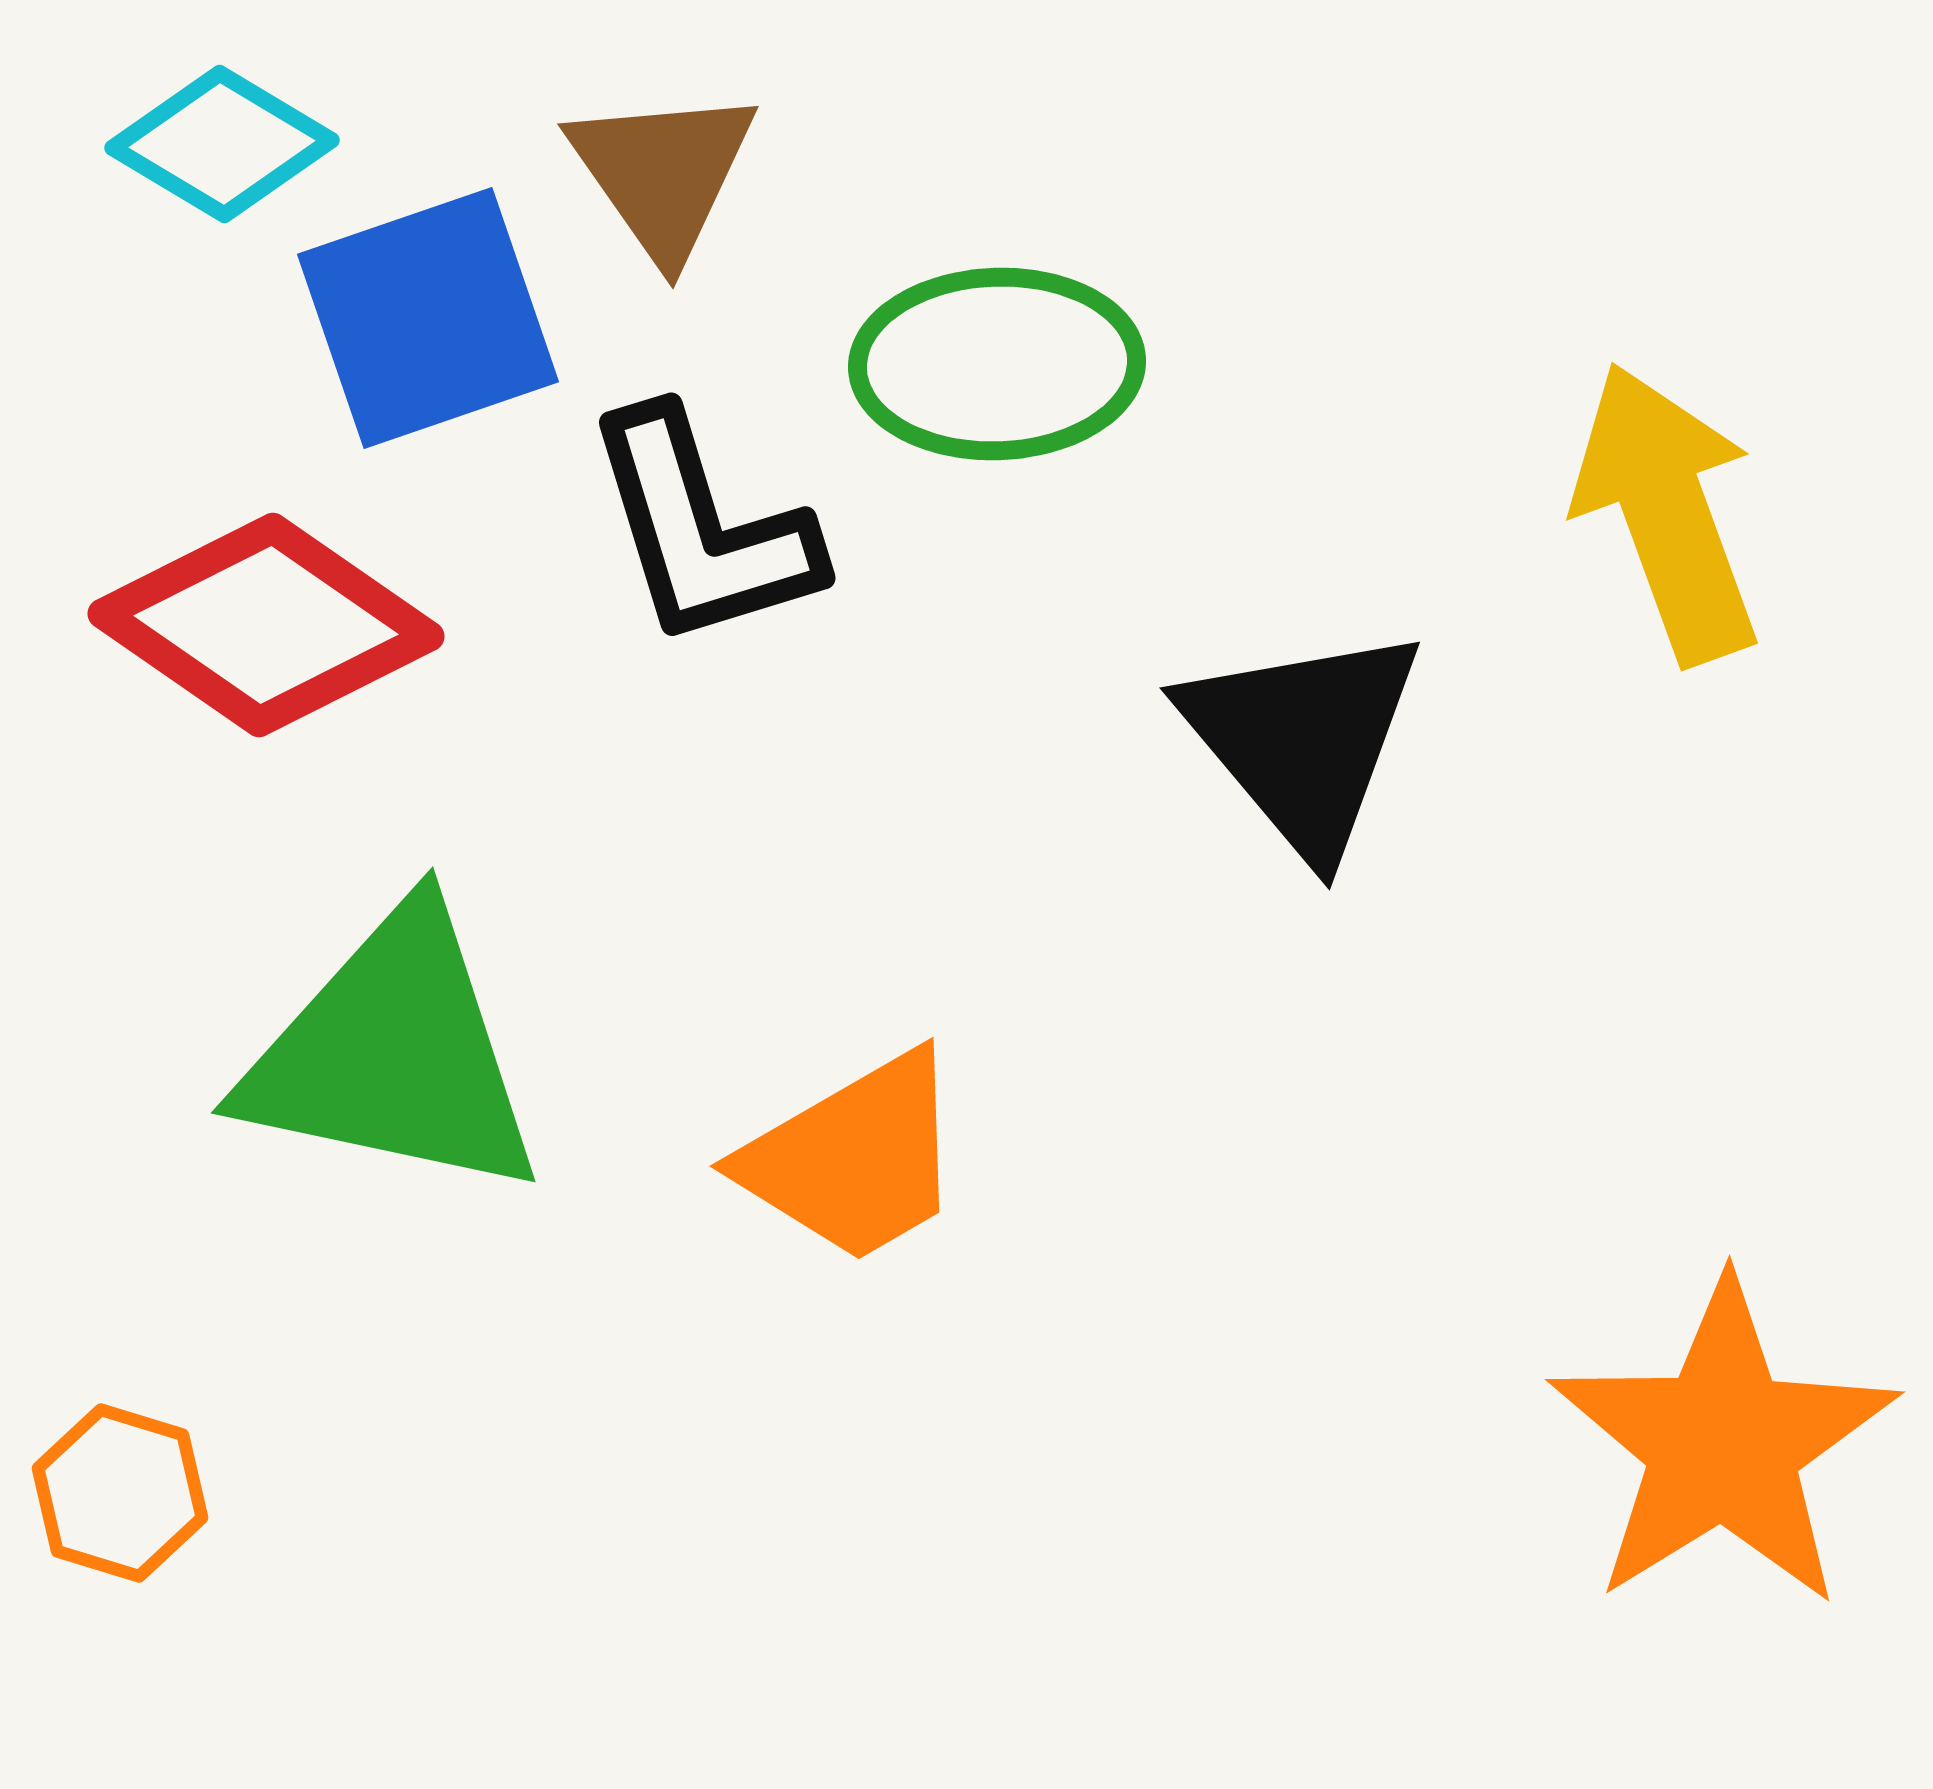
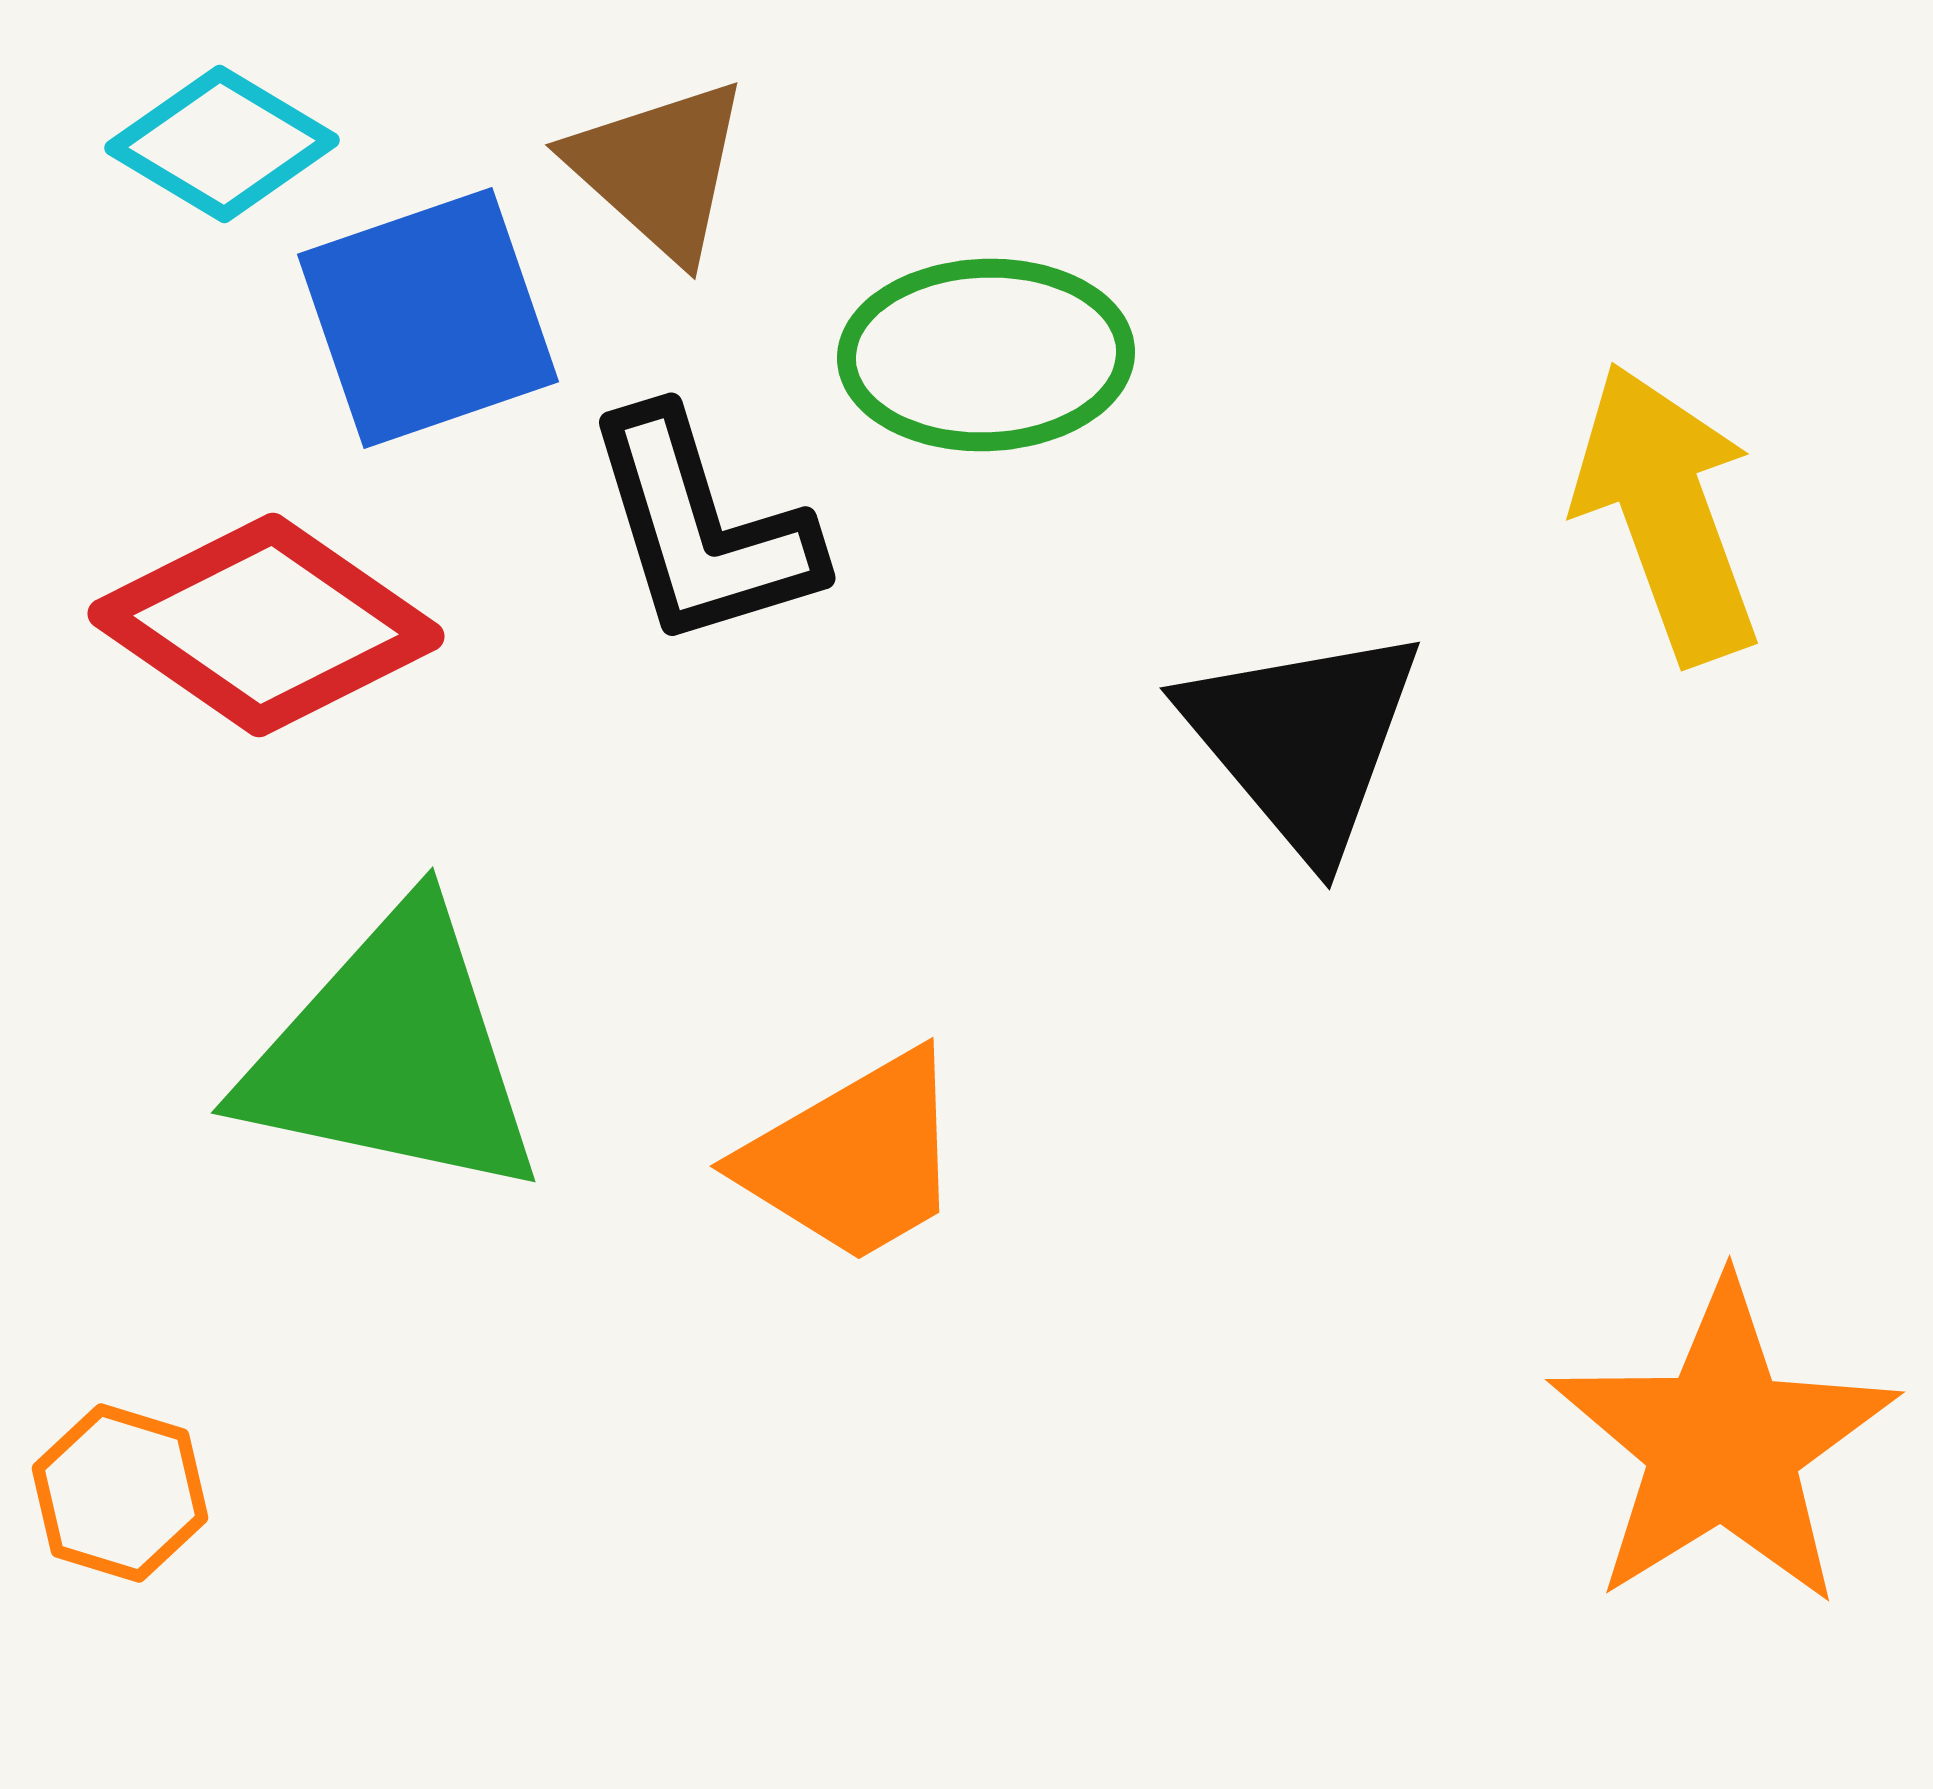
brown triangle: moved 4 px left, 4 px up; rotated 13 degrees counterclockwise
green ellipse: moved 11 px left, 9 px up
